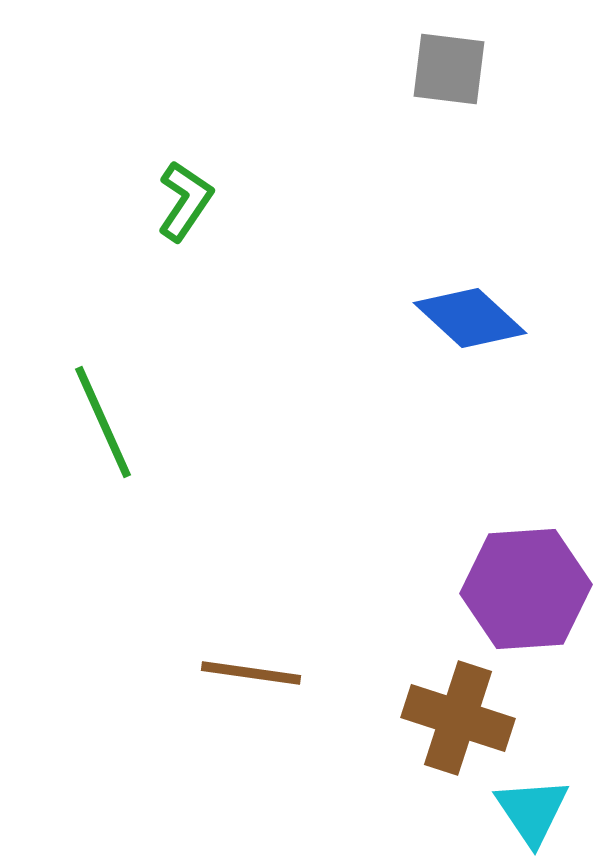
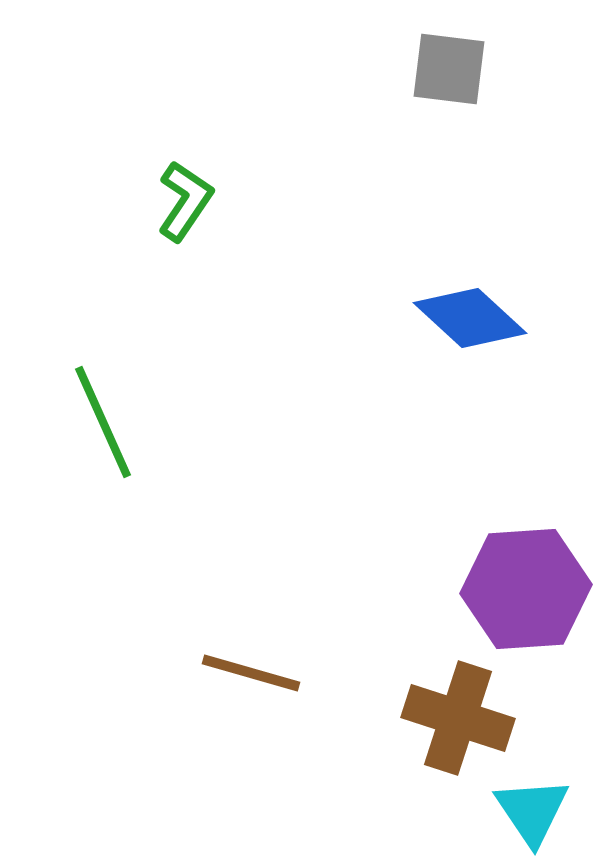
brown line: rotated 8 degrees clockwise
